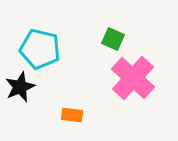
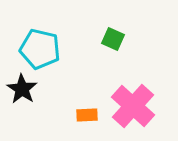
pink cross: moved 28 px down
black star: moved 2 px right, 2 px down; rotated 16 degrees counterclockwise
orange rectangle: moved 15 px right; rotated 10 degrees counterclockwise
